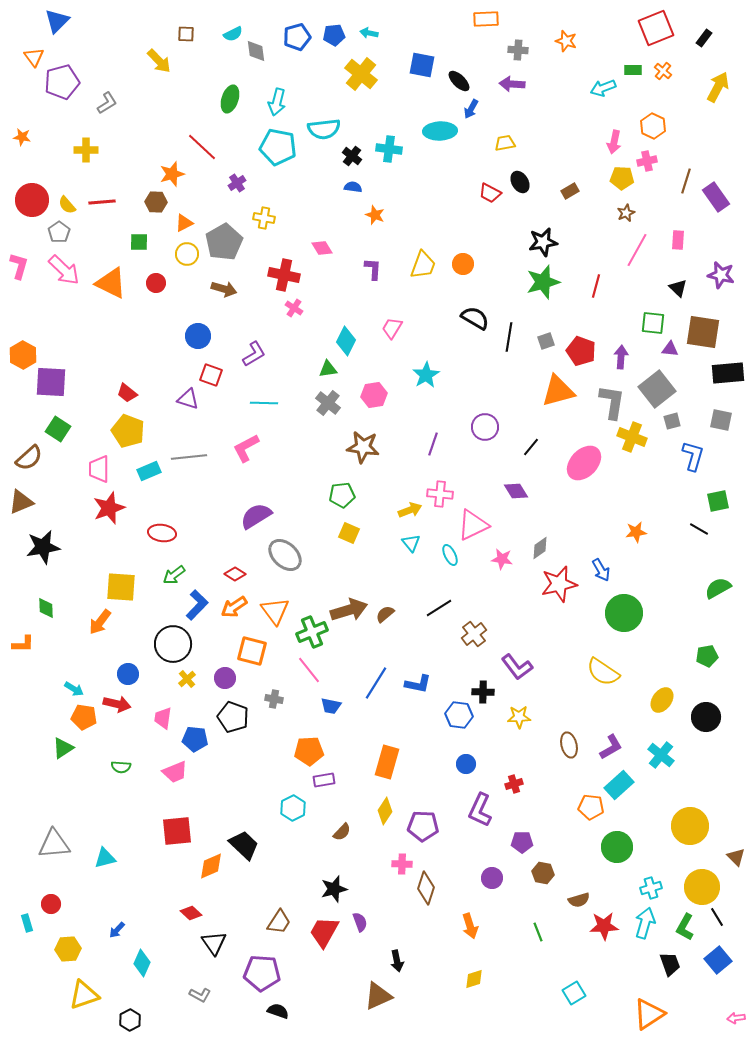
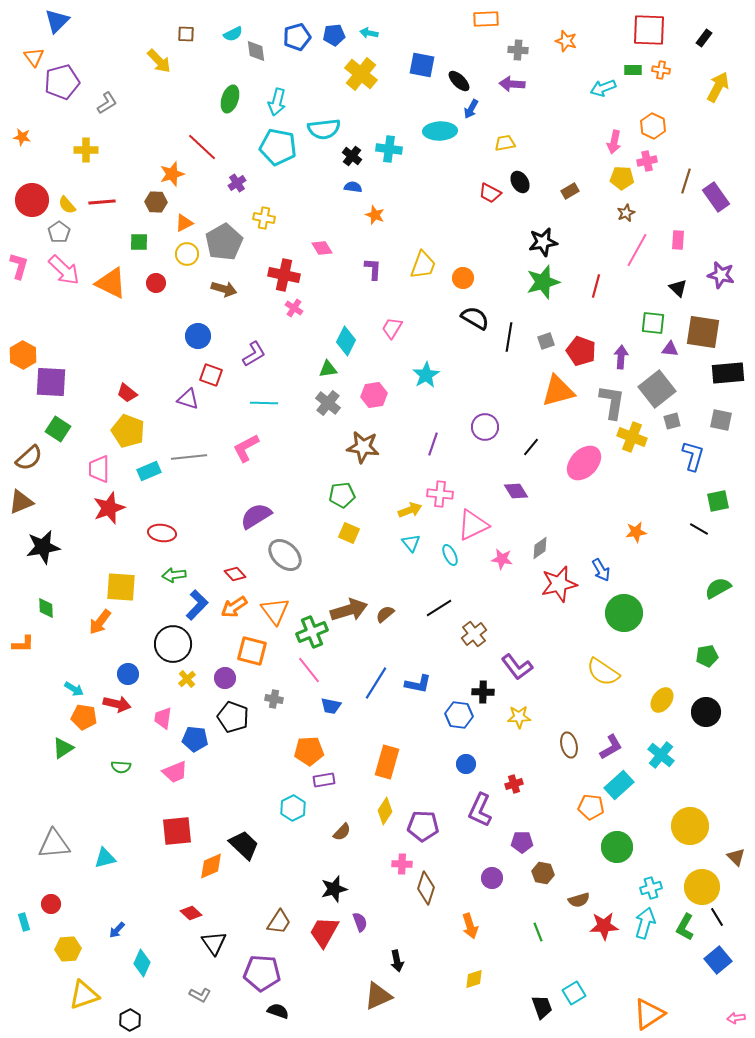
red square at (656, 28): moved 7 px left, 2 px down; rotated 24 degrees clockwise
orange cross at (663, 71): moved 2 px left, 1 px up; rotated 30 degrees counterclockwise
orange circle at (463, 264): moved 14 px down
red diamond at (235, 574): rotated 15 degrees clockwise
green arrow at (174, 575): rotated 30 degrees clockwise
black circle at (706, 717): moved 5 px up
cyan rectangle at (27, 923): moved 3 px left, 1 px up
black trapezoid at (670, 964): moved 128 px left, 43 px down
